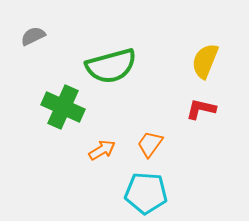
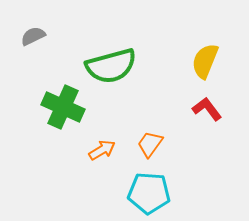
red L-shape: moved 6 px right; rotated 40 degrees clockwise
cyan pentagon: moved 3 px right
